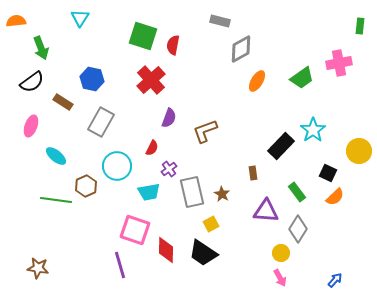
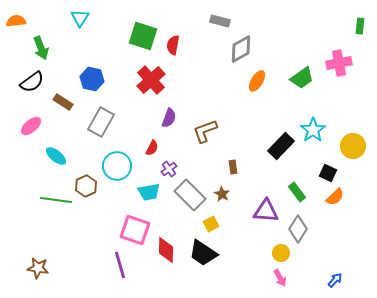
pink ellipse at (31, 126): rotated 30 degrees clockwise
yellow circle at (359, 151): moved 6 px left, 5 px up
brown rectangle at (253, 173): moved 20 px left, 6 px up
gray rectangle at (192, 192): moved 2 px left, 3 px down; rotated 32 degrees counterclockwise
